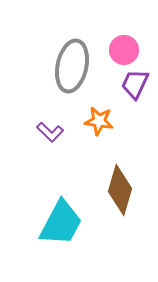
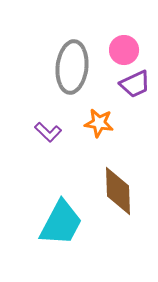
gray ellipse: moved 1 px down; rotated 6 degrees counterclockwise
purple trapezoid: rotated 140 degrees counterclockwise
orange star: moved 2 px down
purple L-shape: moved 2 px left
brown diamond: moved 2 px left, 1 px down; rotated 18 degrees counterclockwise
